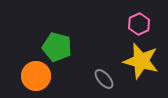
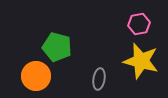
pink hexagon: rotated 15 degrees clockwise
gray ellipse: moved 5 px left; rotated 50 degrees clockwise
